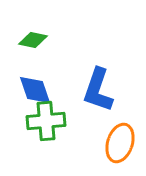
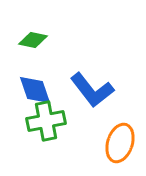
blue L-shape: moved 6 px left; rotated 57 degrees counterclockwise
green cross: rotated 6 degrees counterclockwise
